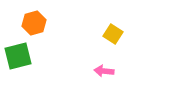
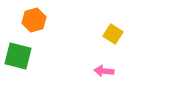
orange hexagon: moved 3 px up
green square: rotated 28 degrees clockwise
